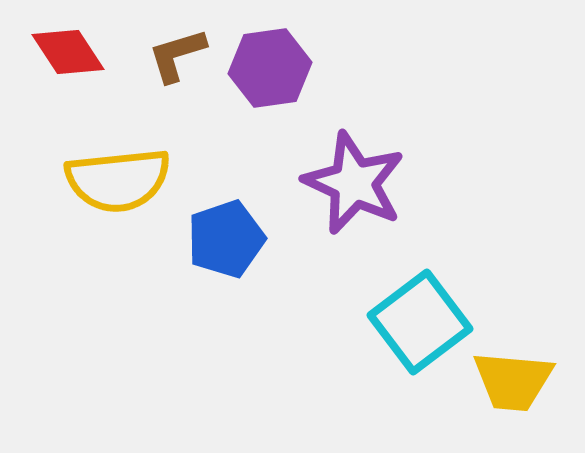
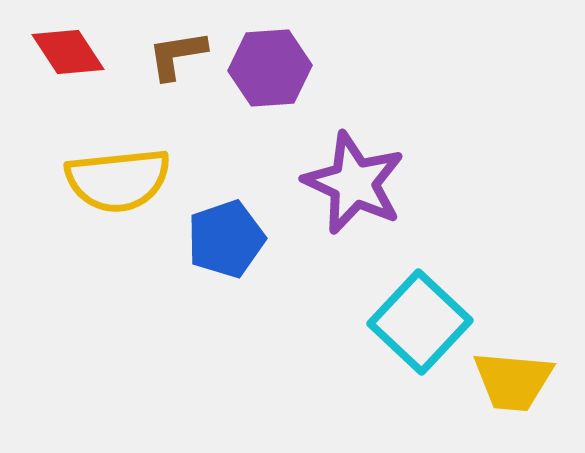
brown L-shape: rotated 8 degrees clockwise
purple hexagon: rotated 4 degrees clockwise
cyan square: rotated 10 degrees counterclockwise
